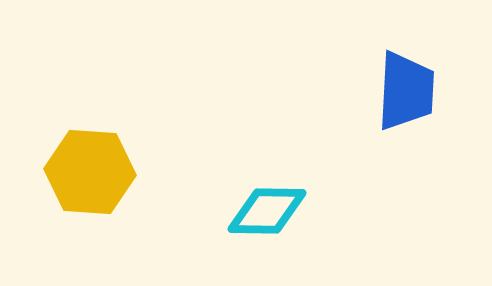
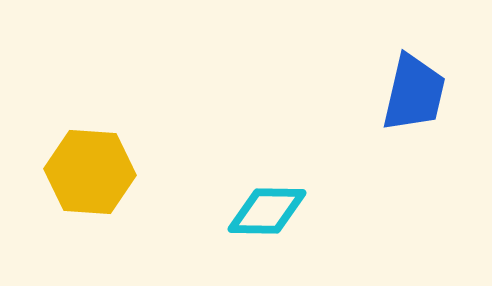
blue trapezoid: moved 8 px right, 2 px down; rotated 10 degrees clockwise
